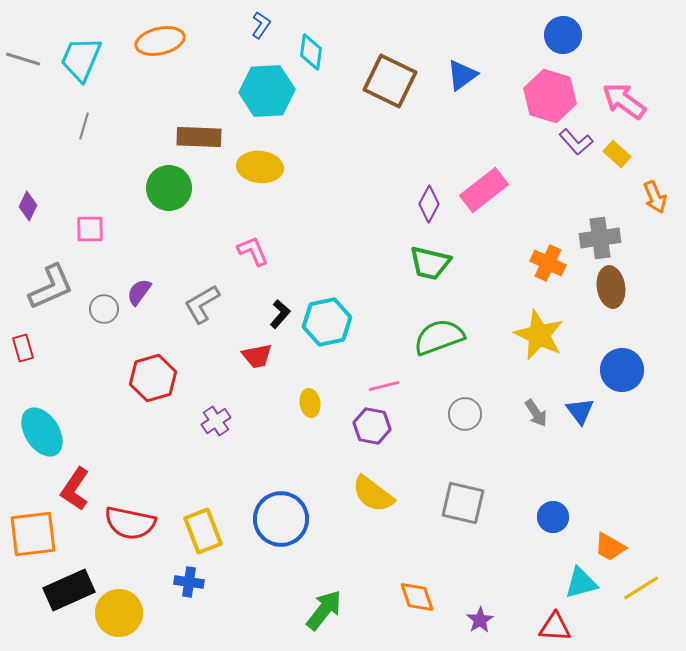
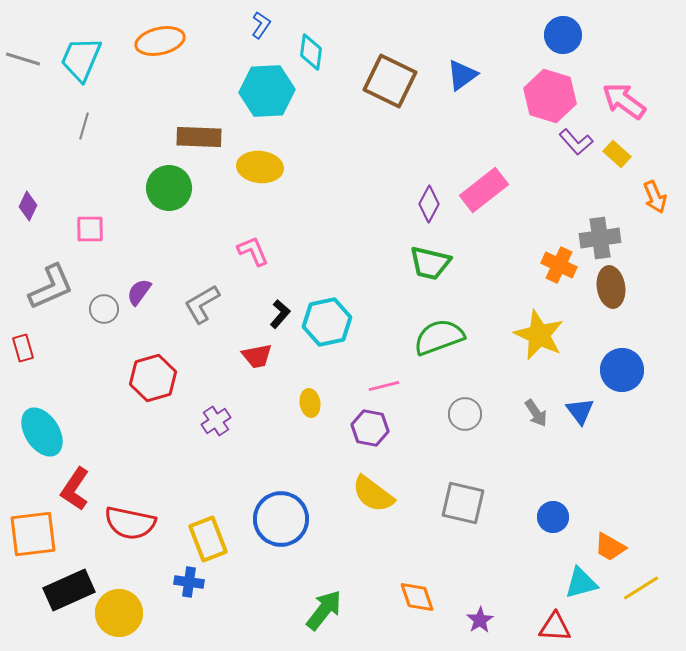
orange cross at (548, 263): moved 11 px right, 2 px down
purple hexagon at (372, 426): moved 2 px left, 2 px down
yellow rectangle at (203, 531): moved 5 px right, 8 px down
